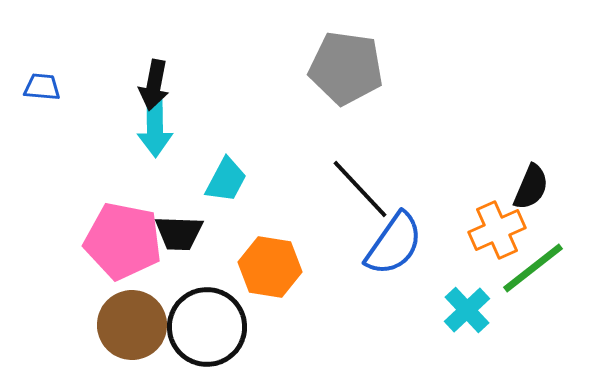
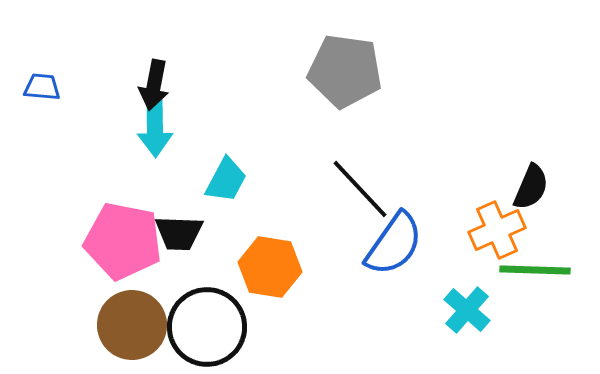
gray pentagon: moved 1 px left, 3 px down
green line: moved 2 px right, 2 px down; rotated 40 degrees clockwise
cyan cross: rotated 6 degrees counterclockwise
